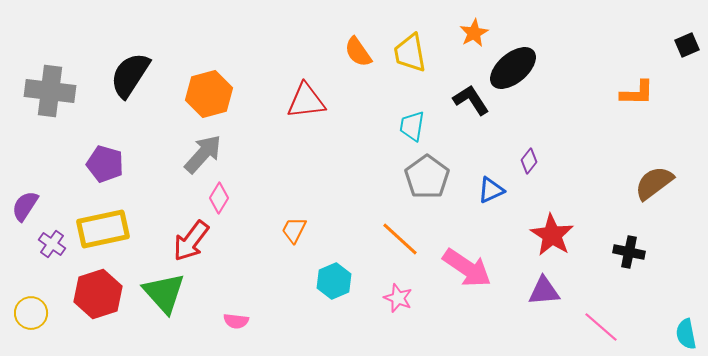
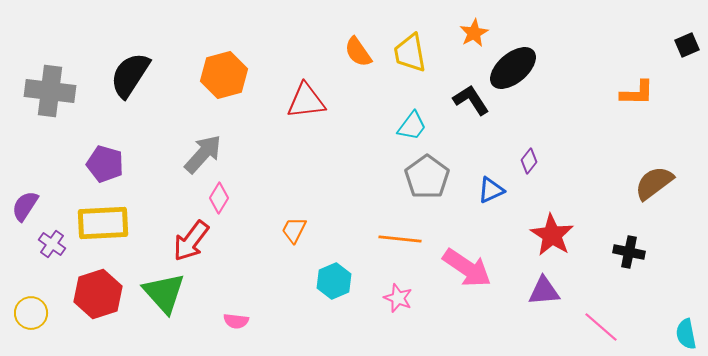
orange hexagon: moved 15 px right, 19 px up
cyan trapezoid: rotated 152 degrees counterclockwise
yellow rectangle: moved 6 px up; rotated 9 degrees clockwise
orange line: rotated 36 degrees counterclockwise
